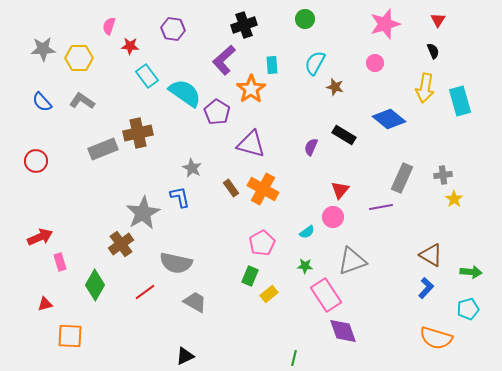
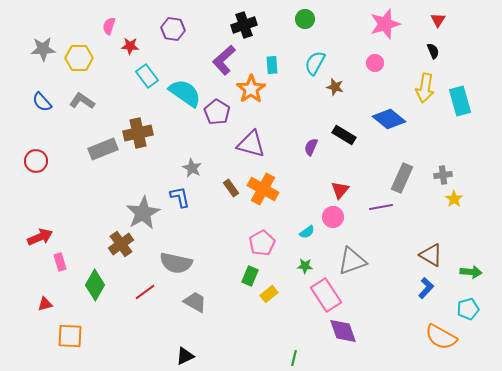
orange semicircle at (436, 338): moved 5 px right, 1 px up; rotated 12 degrees clockwise
